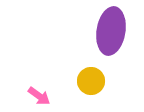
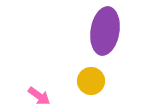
purple ellipse: moved 6 px left
